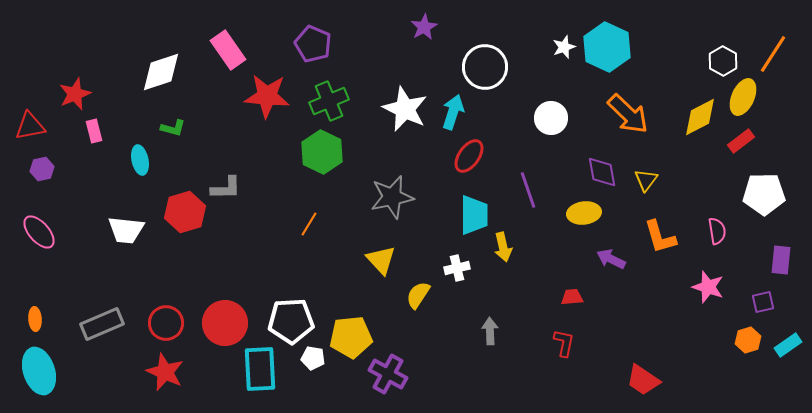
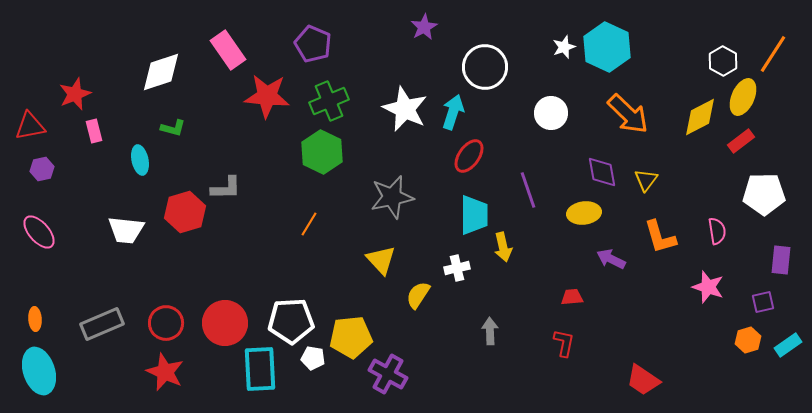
white circle at (551, 118): moved 5 px up
